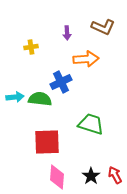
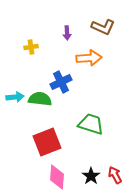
orange arrow: moved 3 px right, 1 px up
red square: rotated 20 degrees counterclockwise
